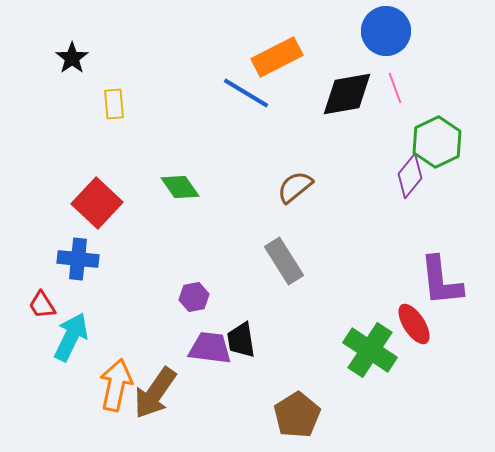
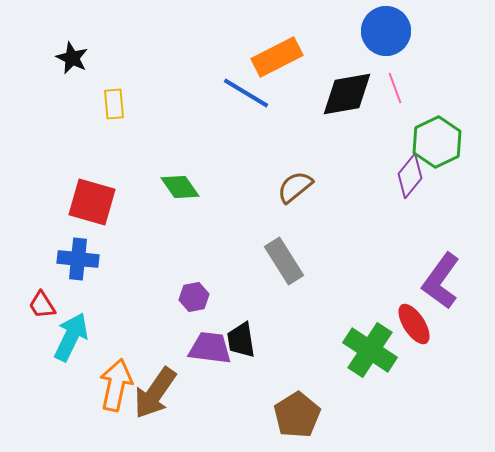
black star: rotated 12 degrees counterclockwise
red square: moved 5 px left, 1 px up; rotated 27 degrees counterclockwise
purple L-shape: rotated 42 degrees clockwise
